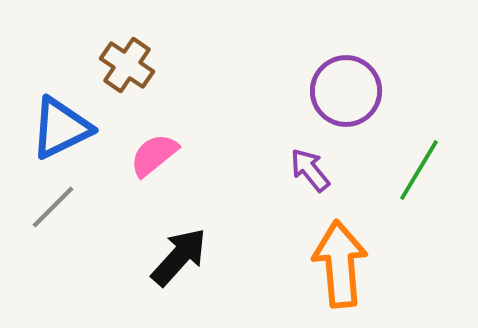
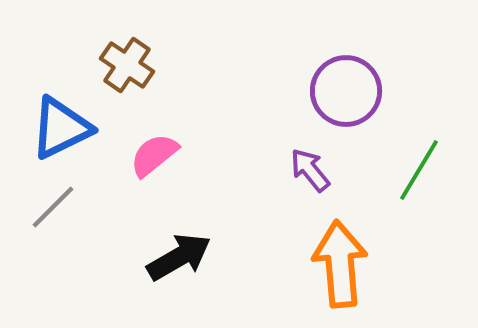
black arrow: rotated 18 degrees clockwise
